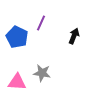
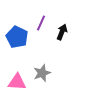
black arrow: moved 12 px left, 4 px up
gray star: rotated 30 degrees counterclockwise
